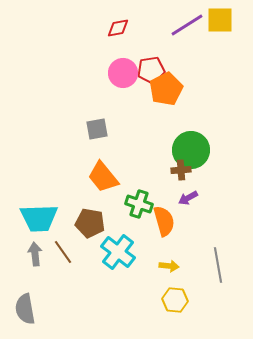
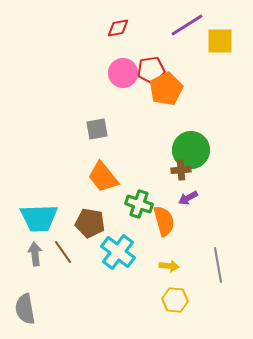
yellow square: moved 21 px down
